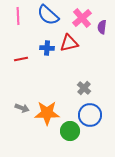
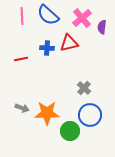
pink line: moved 4 px right
